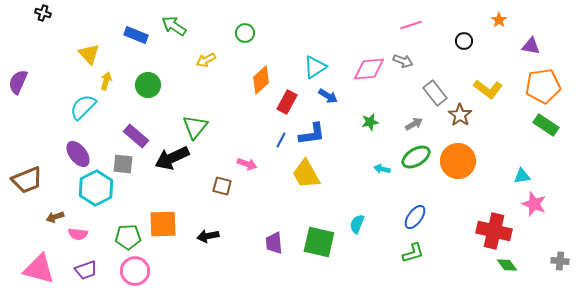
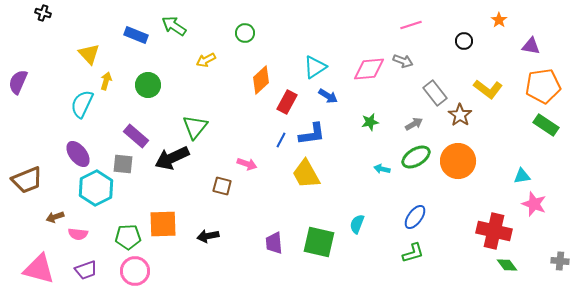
cyan semicircle at (83, 107): moved 1 px left, 3 px up; rotated 20 degrees counterclockwise
